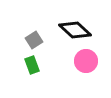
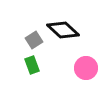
black diamond: moved 12 px left
pink circle: moved 7 px down
